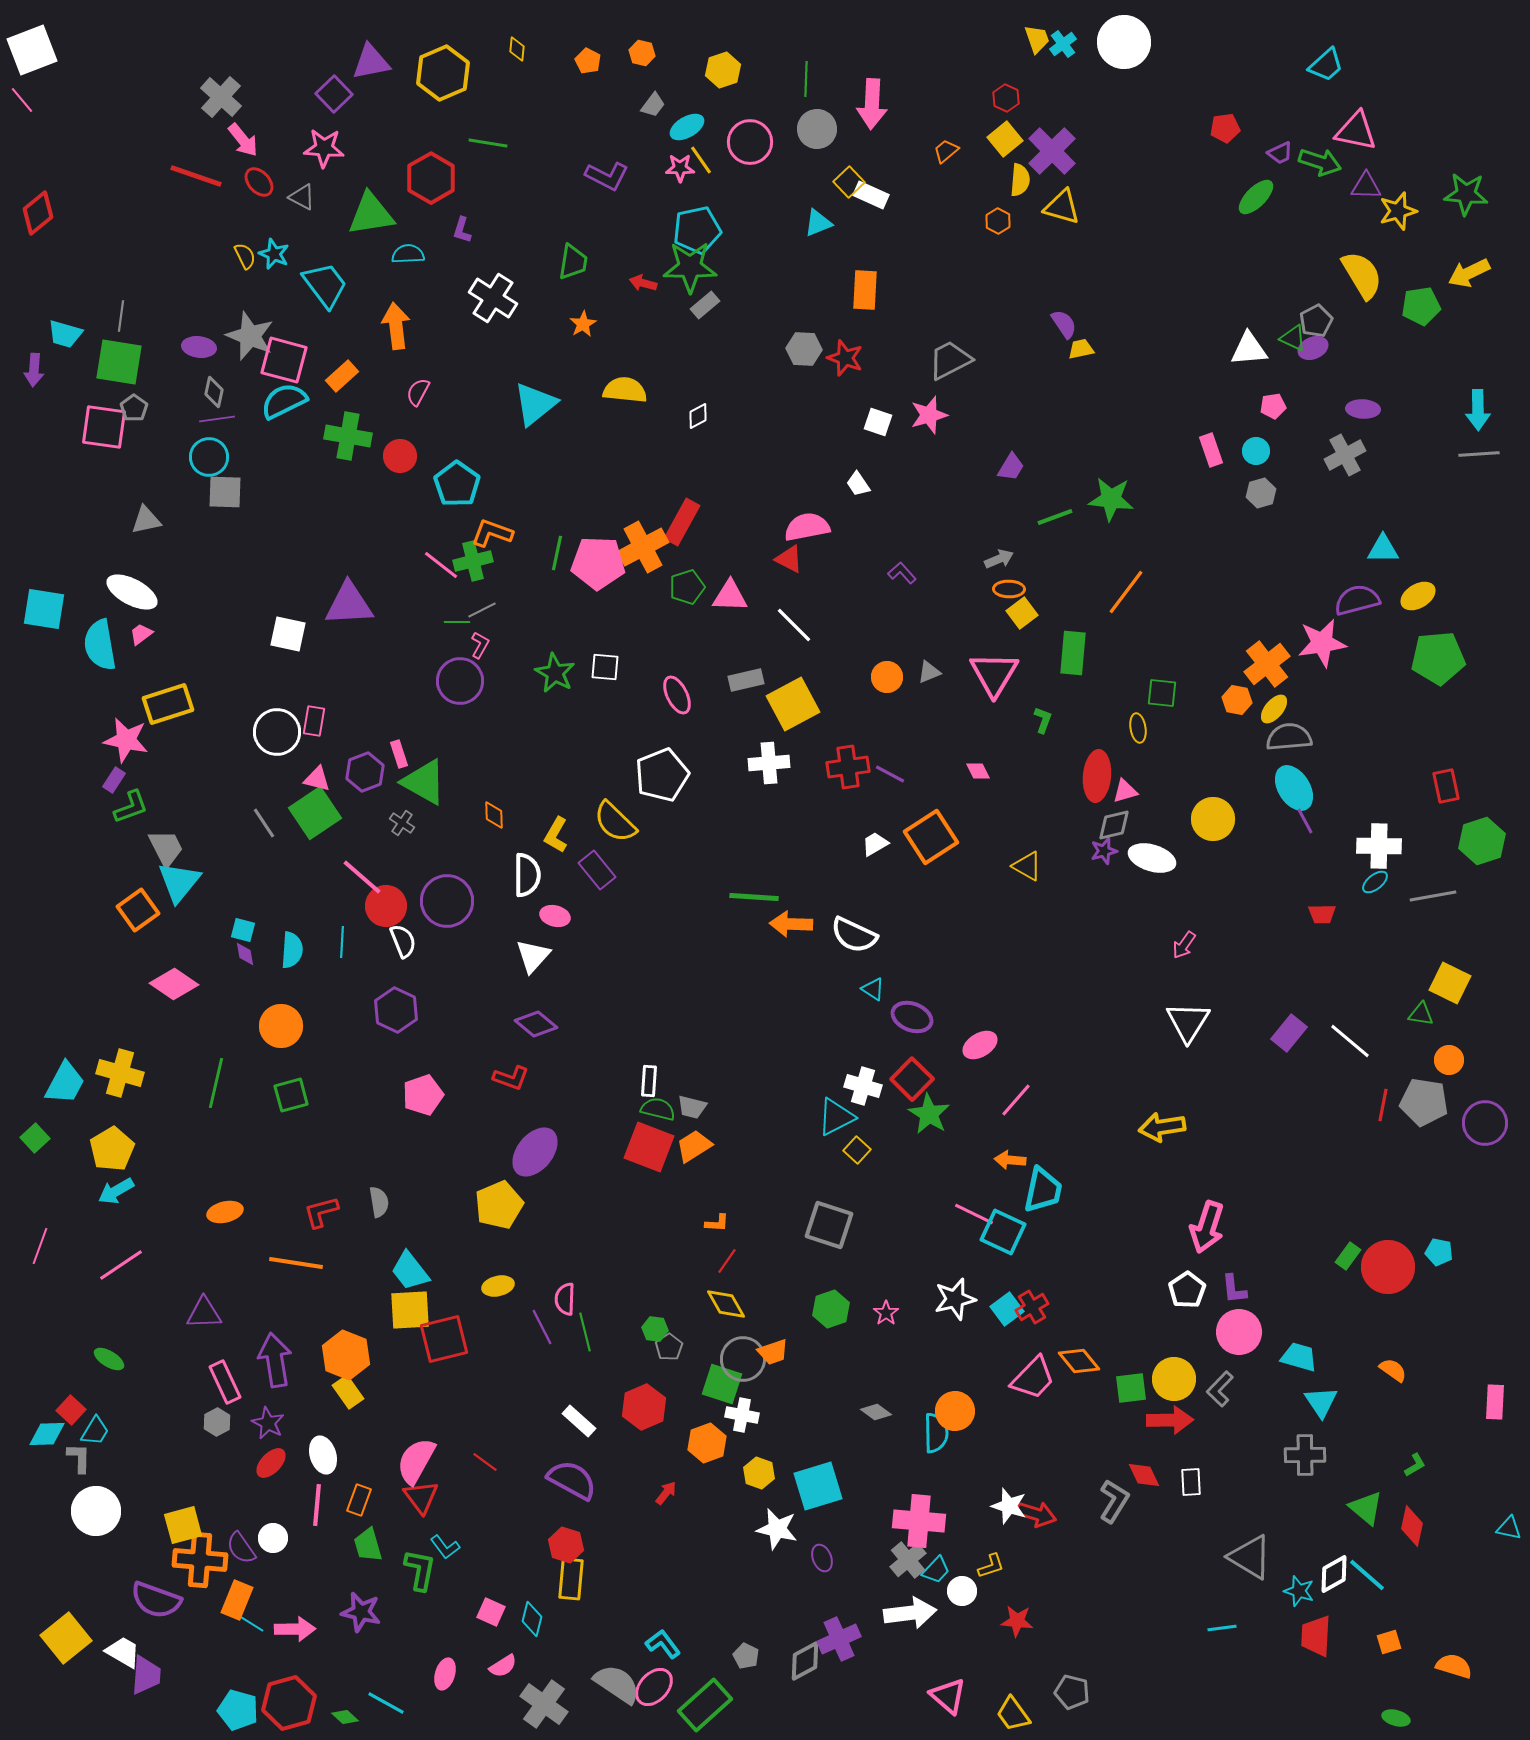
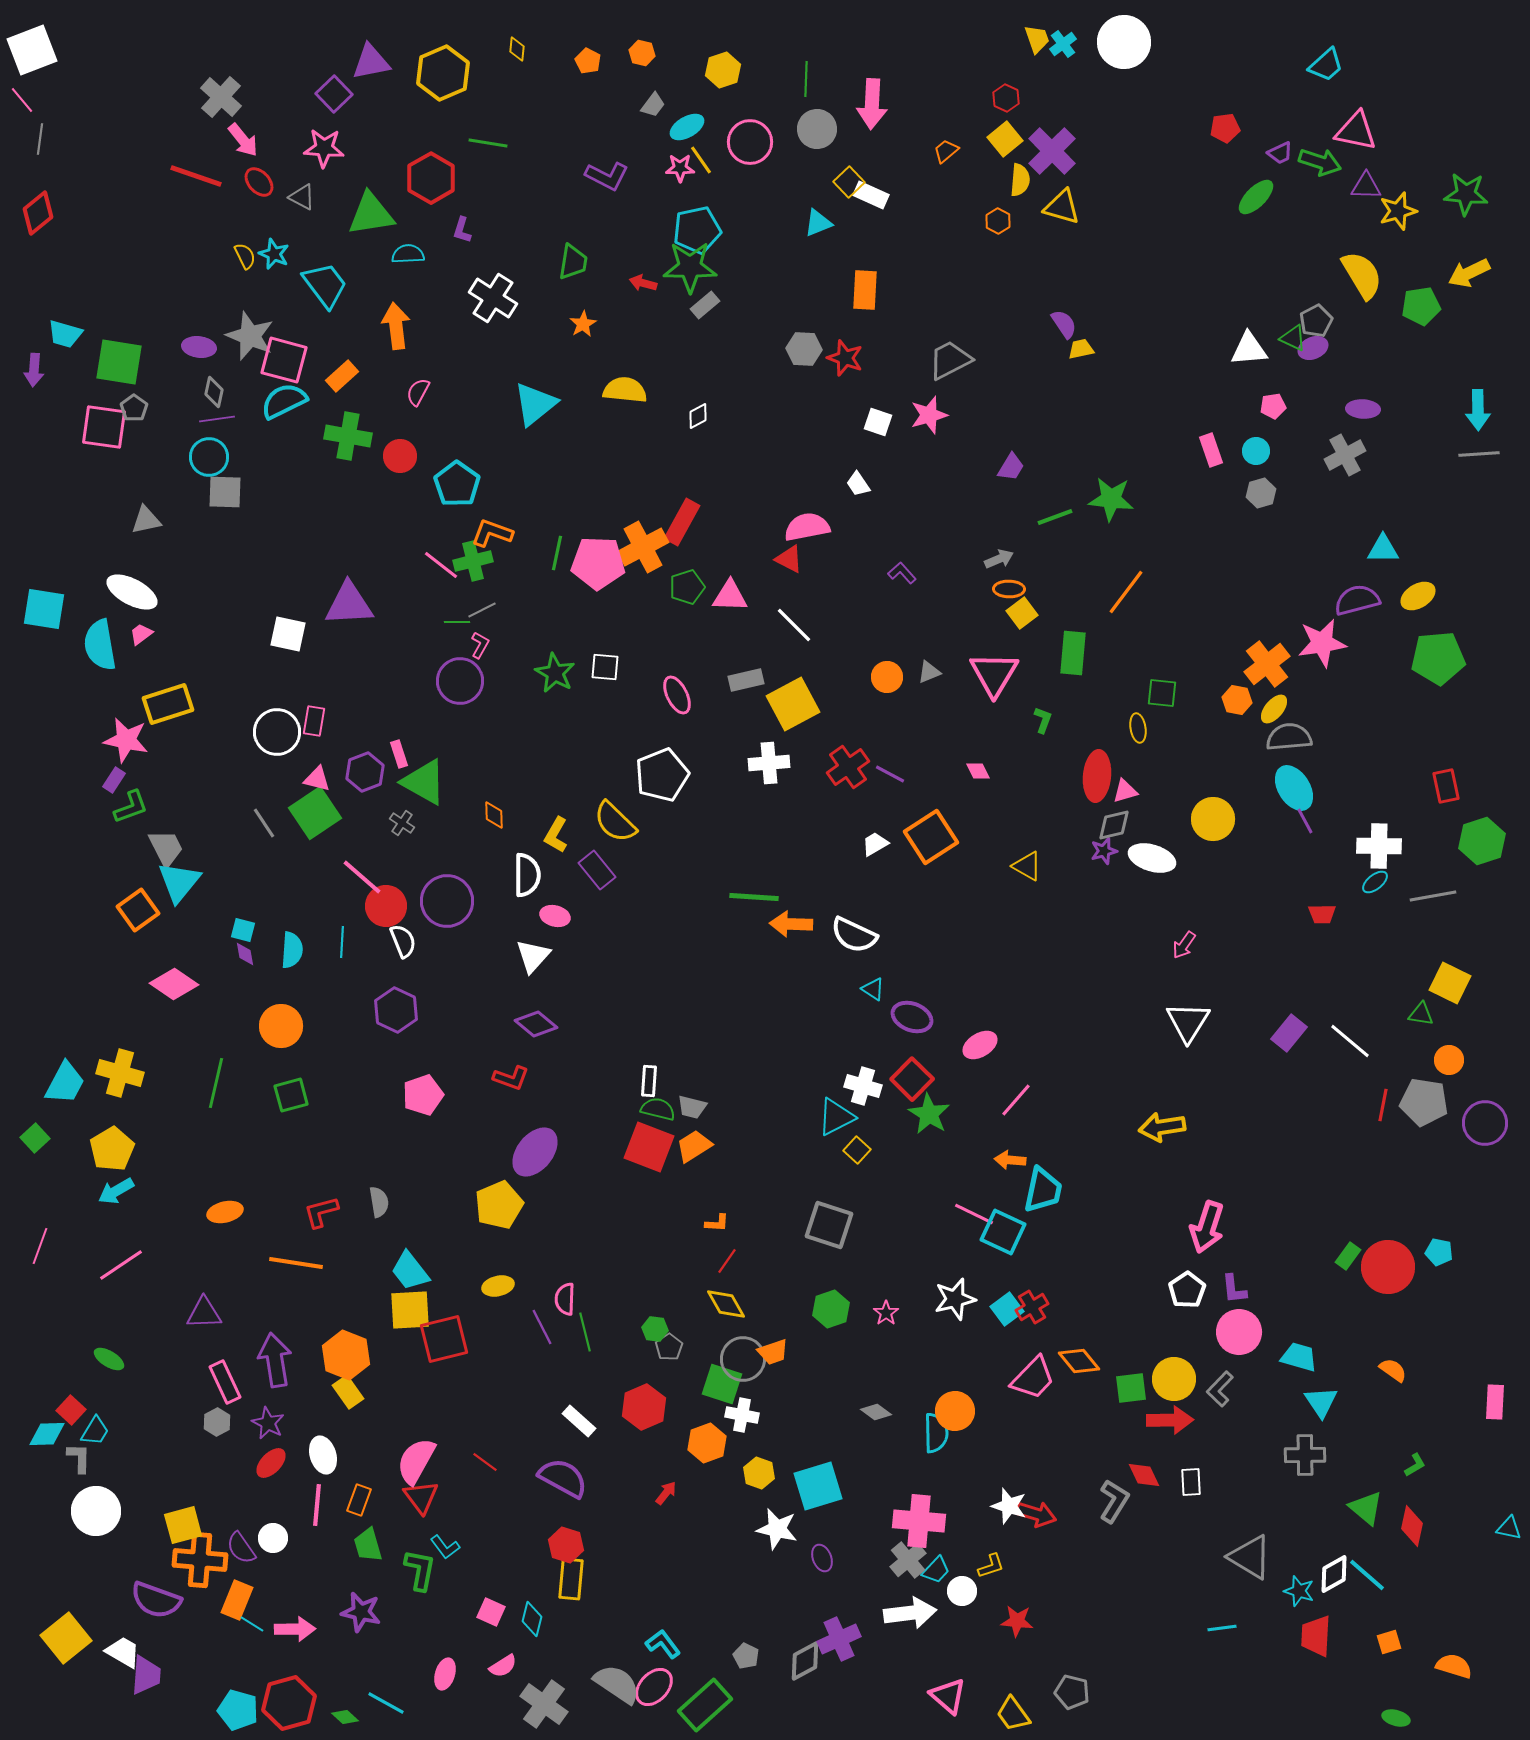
gray line at (121, 316): moved 81 px left, 177 px up
red cross at (848, 767): rotated 27 degrees counterclockwise
purple semicircle at (572, 1480): moved 9 px left, 2 px up
